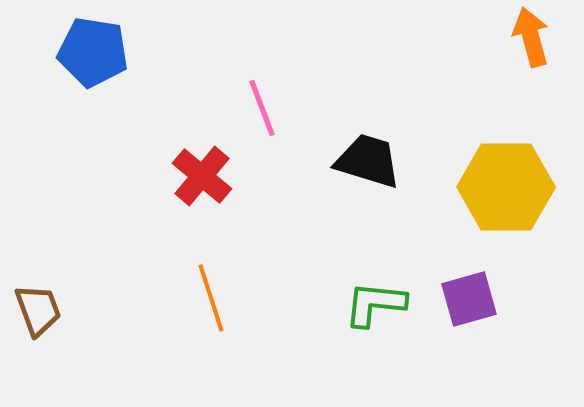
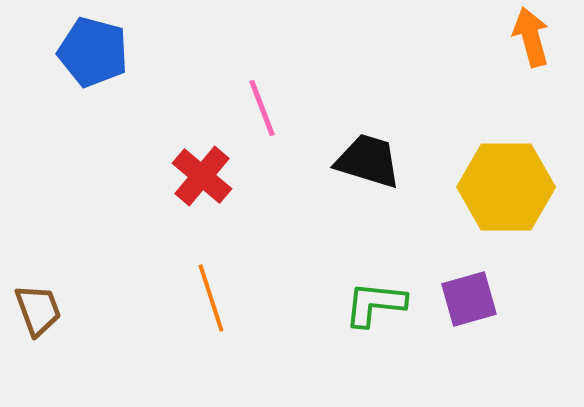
blue pentagon: rotated 6 degrees clockwise
